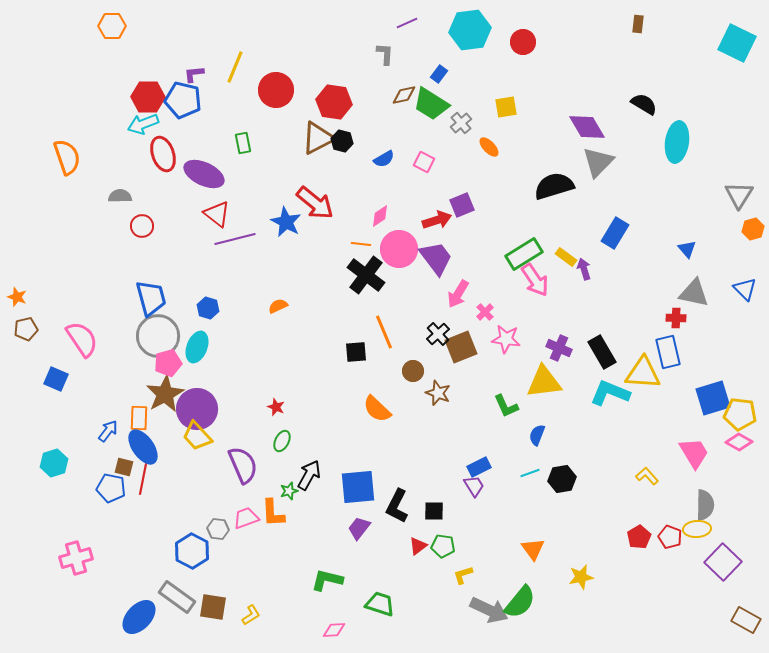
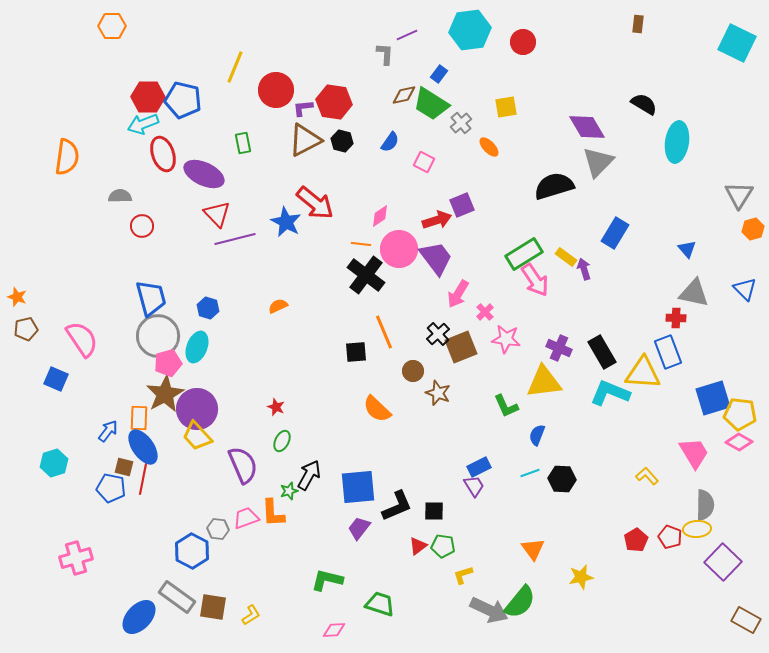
purple line at (407, 23): moved 12 px down
purple L-shape at (194, 74): moved 109 px right, 34 px down
brown triangle at (318, 138): moved 13 px left, 2 px down
orange semicircle at (67, 157): rotated 27 degrees clockwise
blue semicircle at (384, 159): moved 6 px right, 17 px up; rotated 25 degrees counterclockwise
red triangle at (217, 214): rotated 8 degrees clockwise
blue rectangle at (668, 352): rotated 8 degrees counterclockwise
black hexagon at (562, 479): rotated 12 degrees clockwise
black L-shape at (397, 506): rotated 140 degrees counterclockwise
red pentagon at (639, 537): moved 3 px left, 3 px down
